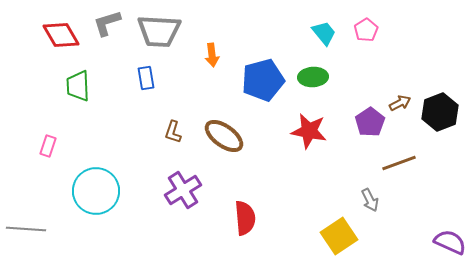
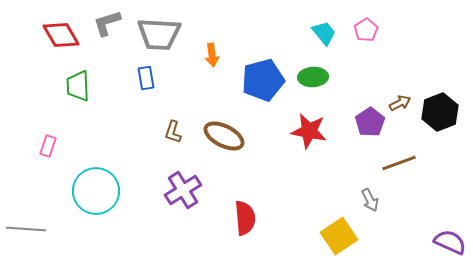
gray trapezoid: moved 3 px down
brown ellipse: rotated 9 degrees counterclockwise
